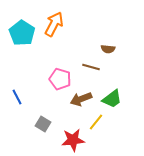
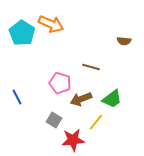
orange arrow: moved 3 px left; rotated 85 degrees clockwise
brown semicircle: moved 16 px right, 8 px up
pink pentagon: moved 4 px down
gray square: moved 11 px right, 4 px up
